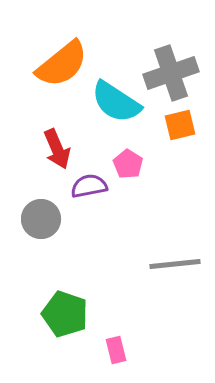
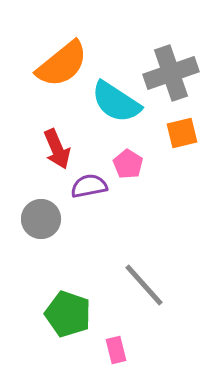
orange square: moved 2 px right, 8 px down
gray line: moved 31 px left, 21 px down; rotated 54 degrees clockwise
green pentagon: moved 3 px right
